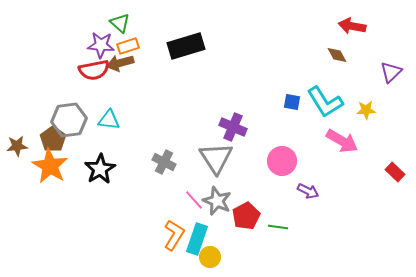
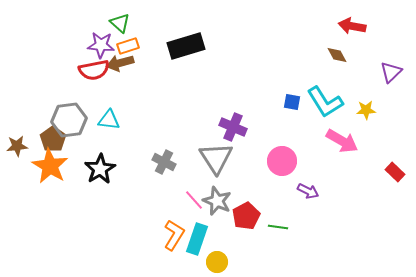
yellow circle: moved 7 px right, 5 px down
